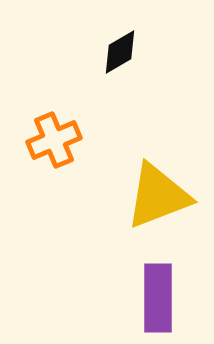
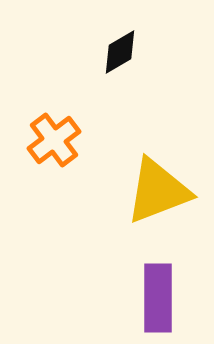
orange cross: rotated 14 degrees counterclockwise
yellow triangle: moved 5 px up
